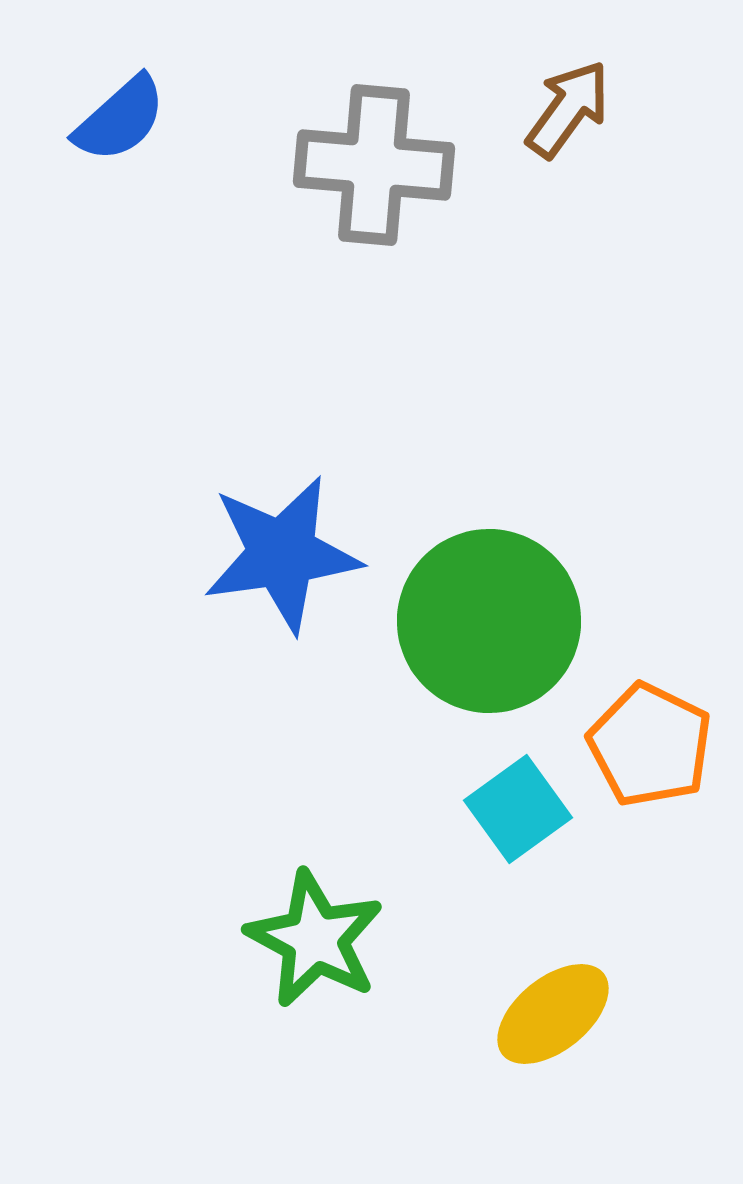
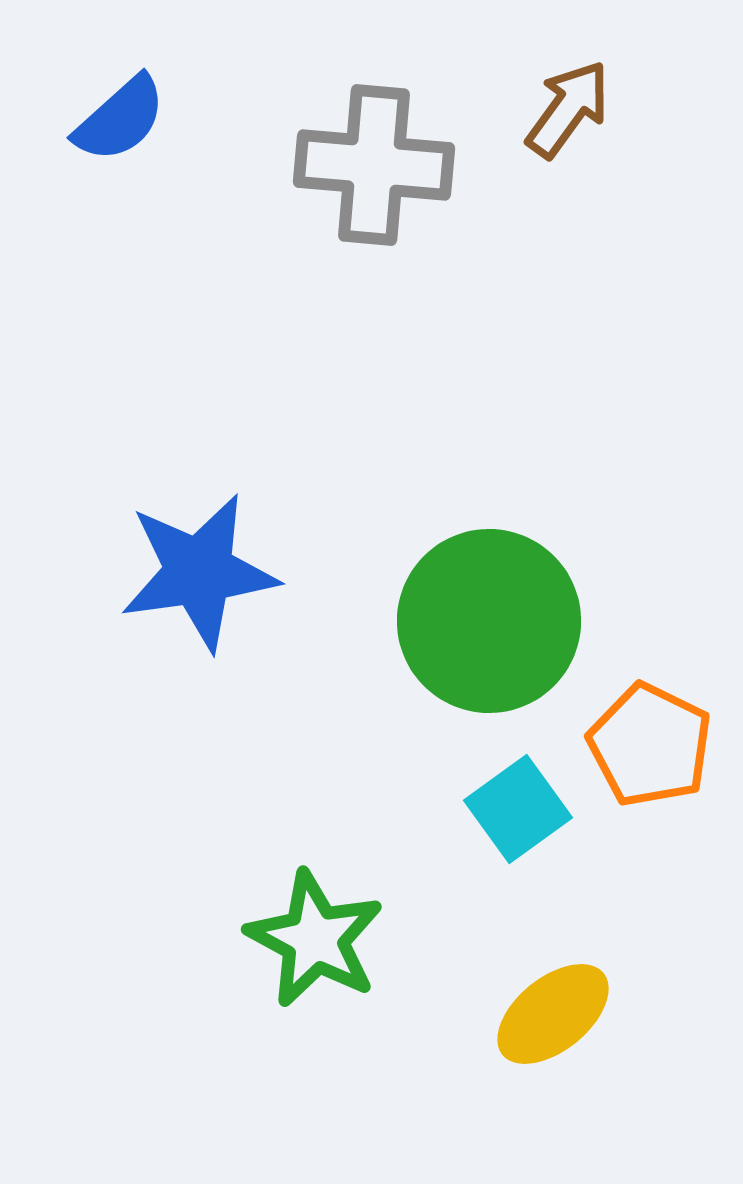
blue star: moved 83 px left, 18 px down
